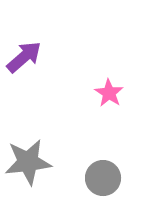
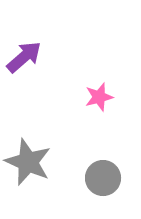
pink star: moved 10 px left, 4 px down; rotated 24 degrees clockwise
gray star: rotated 30 degrees clockwise
